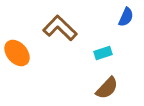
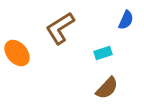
blue semicircle: moved 3 px down
brown L-shape: rotated 76 degrees counterclockwise
